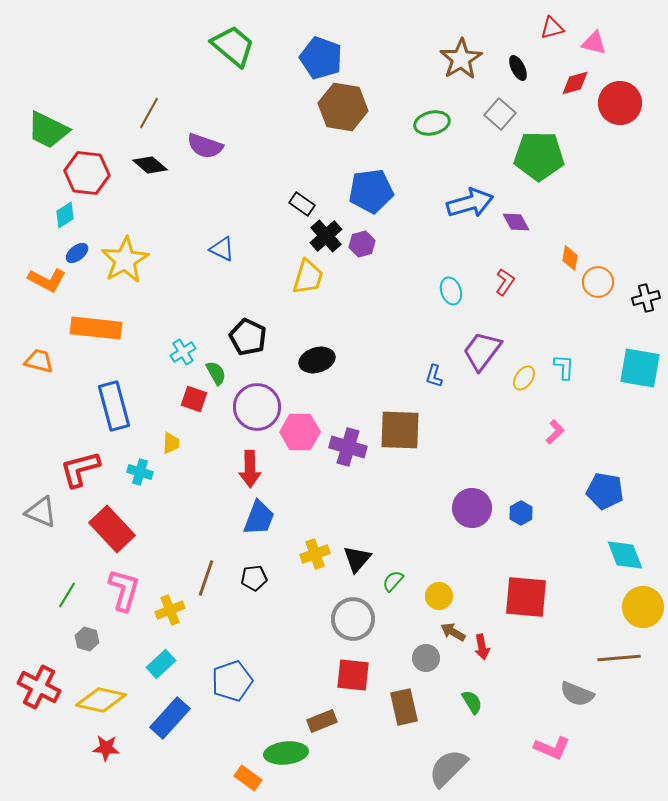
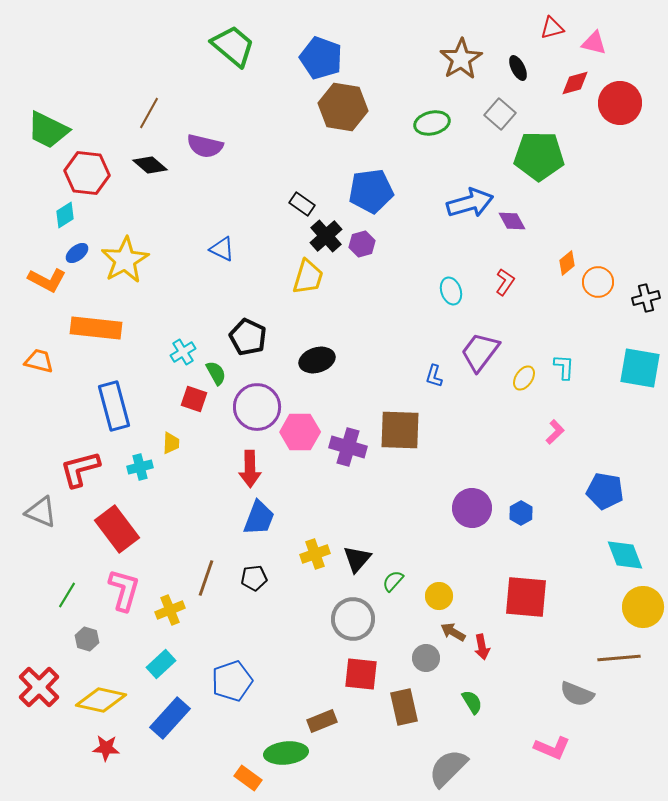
purple semicircle at (205, 146): rotated 6 degrees counterclockwise
purple diamond at (516, 222): moved 4 px left, 1 px up
orange diamond at (570, 258): moved 3 px left, 5 px down; rotated 40 degrees clockwise
purple trapezoid at (482, 351): moved 2 px left, 1 px down
cyan cross at (140, 472): moved 5 px up; rotated 30 degrees counterclockwise
red rectangle at (112, 529): moved 5 px right; rotated 6 degrees clockwise
red square at (353, 675): moved 8 px right, 1 px up
red cross at (39, 687): rotated 18 degrees clockwise
